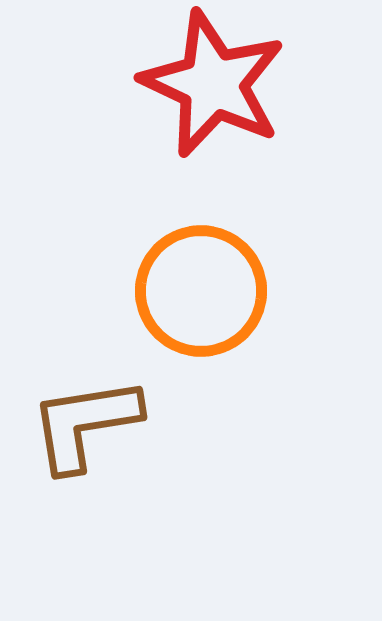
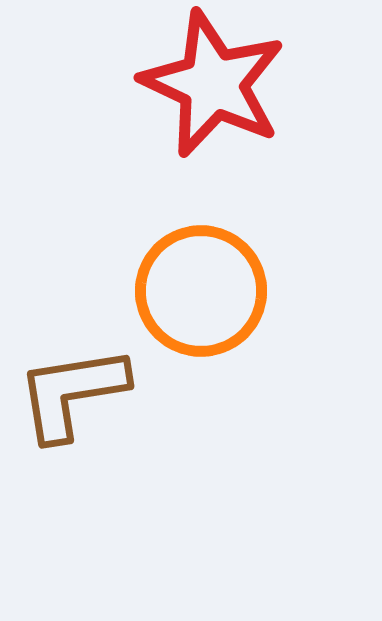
brown L-shape: moved 13 px left, 31 px up
